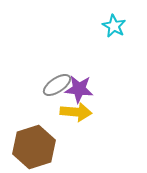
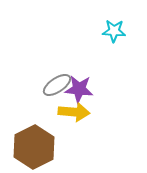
cyan star: moved 5 px down; rotated 25 degrees counterclockwise
yellow arrow: moved 2 px left
brown hexagon: rotated 9 degrees counterclockwise
